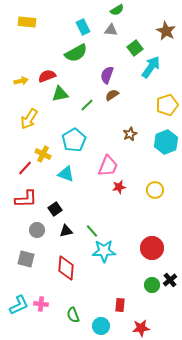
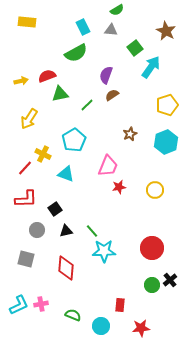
purple semicircle at (107, 75): moved 1 px left
pink cross at (41, 304): rotated 16 degrees counterclockwise
green semicircle at (73, 315): rotated 133 degrees clockwise
